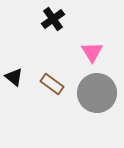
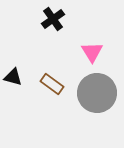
black triangle: moved 1 px left; rotated 24 degrees counterclockwise
